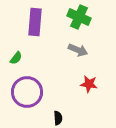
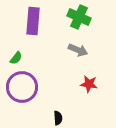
purple rectangle: moved 2 px left, 1 px up
purple circle: moved 5 px left, 5 px up
